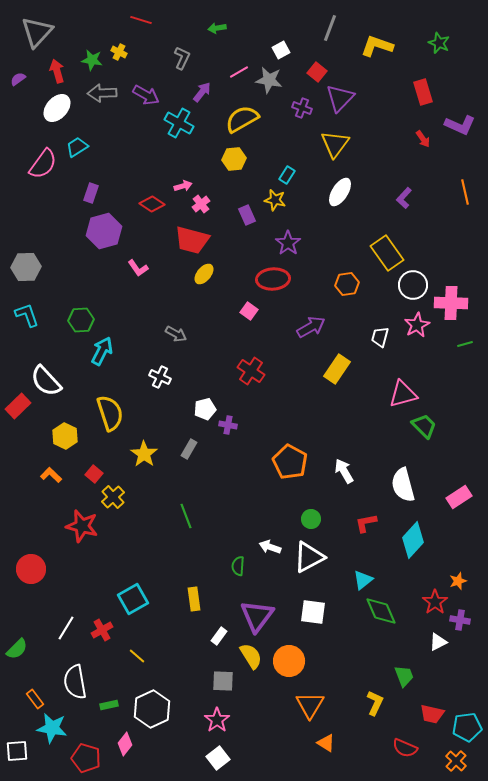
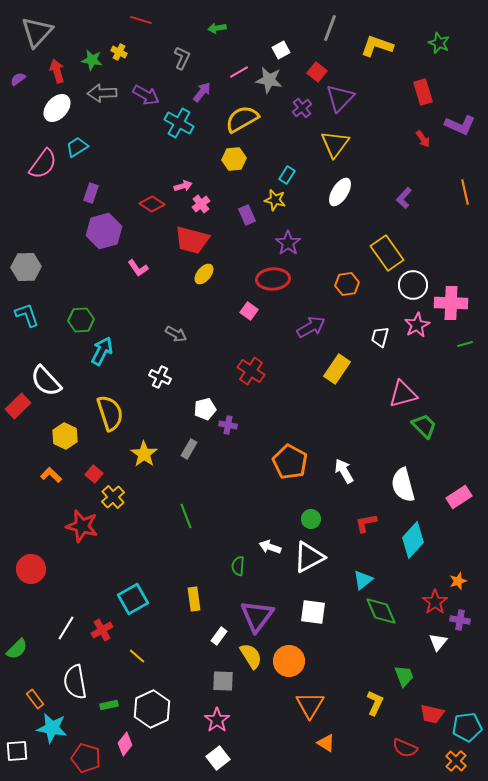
purple cross at (302, 108): rotated 30 degrees clockwise
white triangle at (438, 642): rotated 24 degrees counterclockwise
